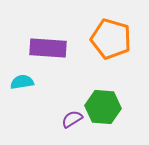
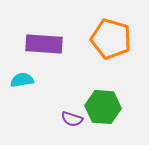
purple rectangle: moved 4 px left, 4 px up
cyan semicircle: moved 2 px up
purple semicircle: rotated 130 degrees counterclockwise
